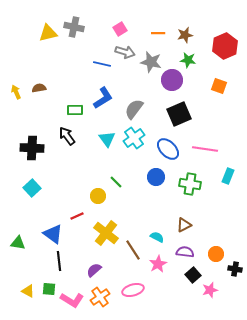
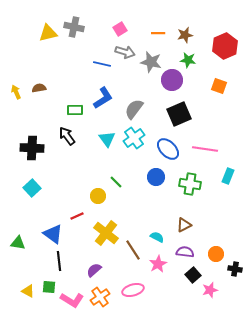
green square at (49, 289): moved 2 px up
